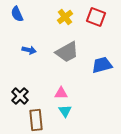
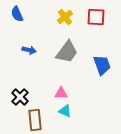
red square: rotated 18 degrees counterclockwise
gray trapezoid: rotated 25 degrees counterclockwise
blue trapezoid: rotated 85 degrees clockwise
black cross: moved 1 px down
cyan triangle: rotated 32 degrees counterclockwise
brown rectangle: moved 1 px left
